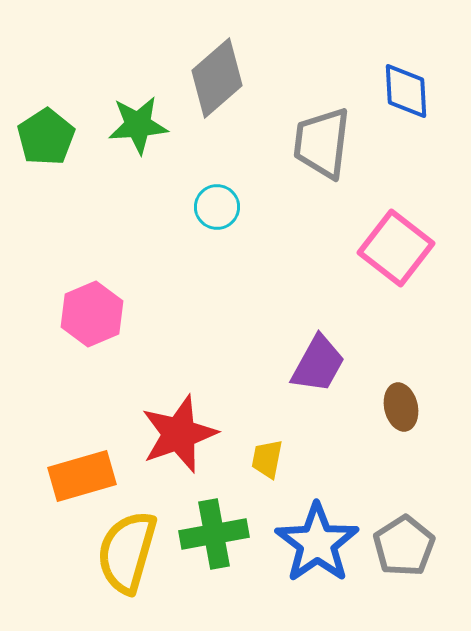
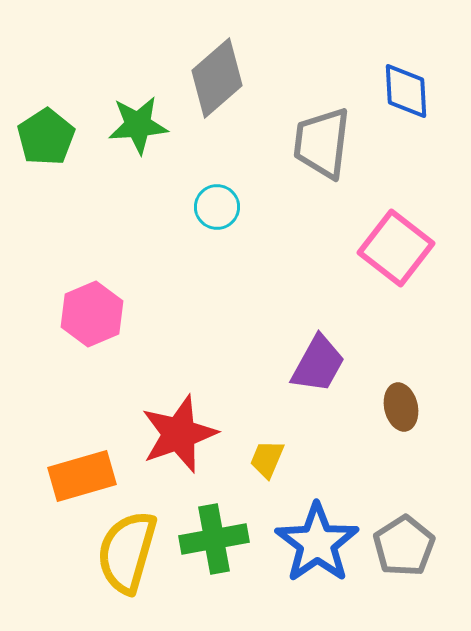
yellow trapezoid: rotated 12 degrees clockwise
green cross: moved 5 px down
